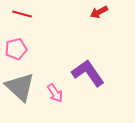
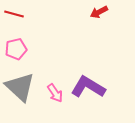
red line: moved 8 px left
purple L-shape: moved 14 px down; rotated 24 degrees counterclockwise
